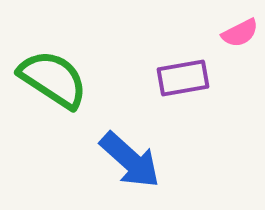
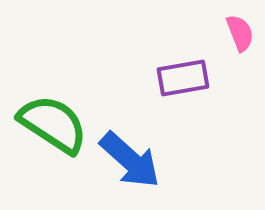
pink semicircle: rotated 84 degrees counterclockwise
green semicircle: moved 45 px down
